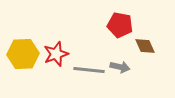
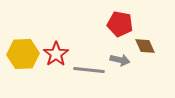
red pentagon: moved 1 px up
red star: rotated 15 degrees counterclockwise
gray arrow: moved 7 px up
